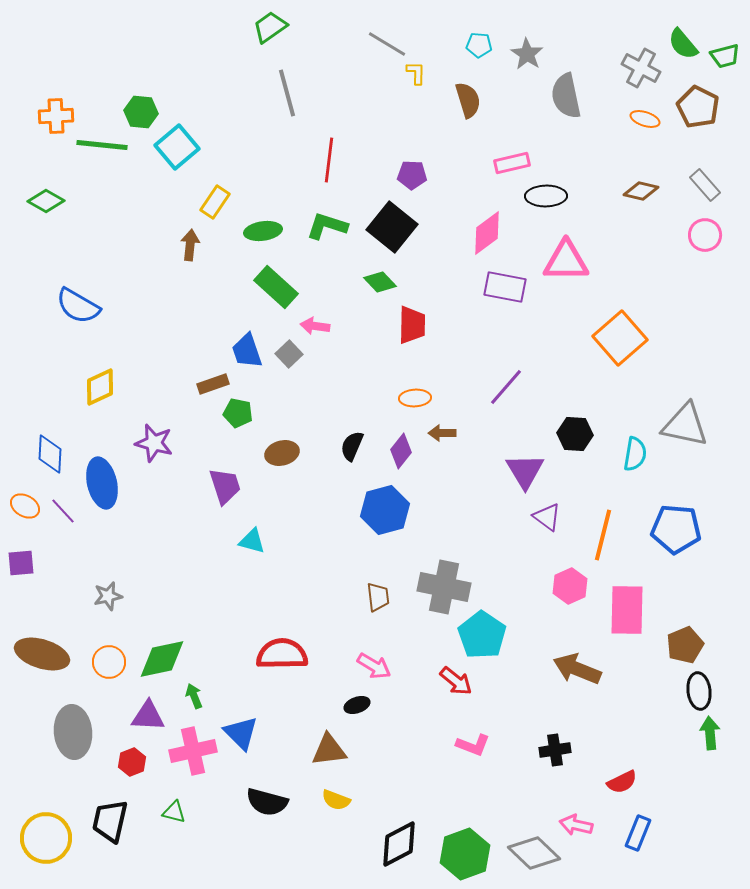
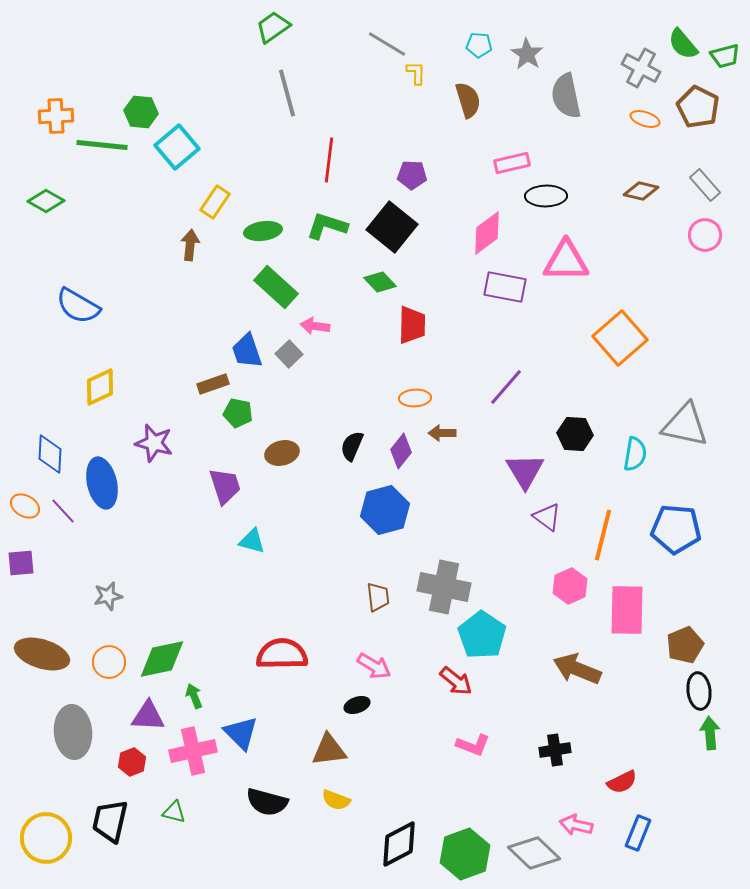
green trapezoid at (270, 27): moved 3 px right
